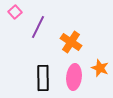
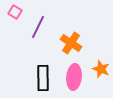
pink square: rotated 16 degrees counterclockwise
orange cross: moved 1 px down
orange star: moved 1 px right, 1 px down
